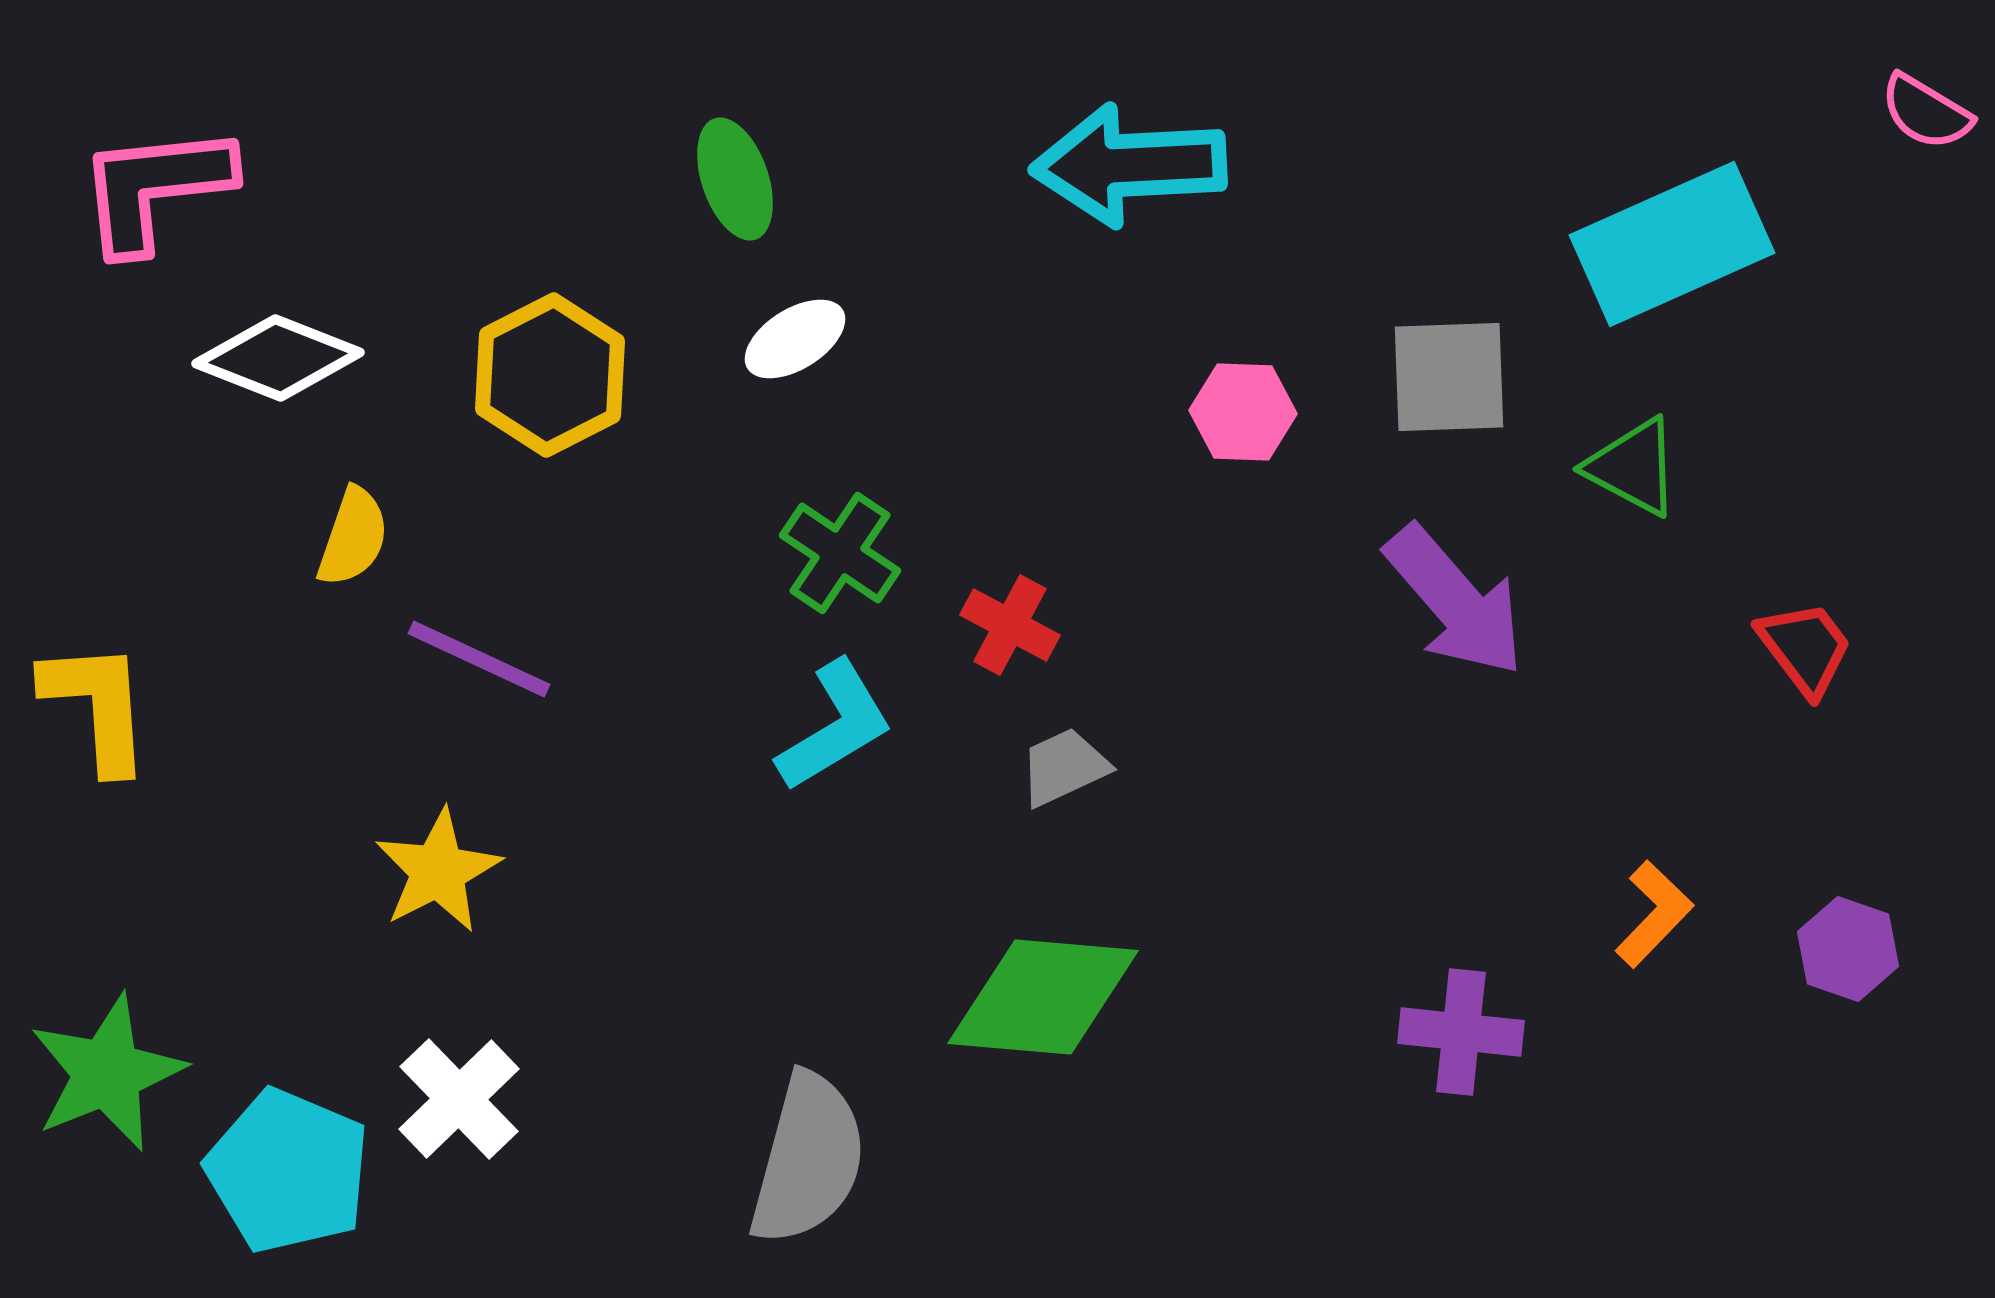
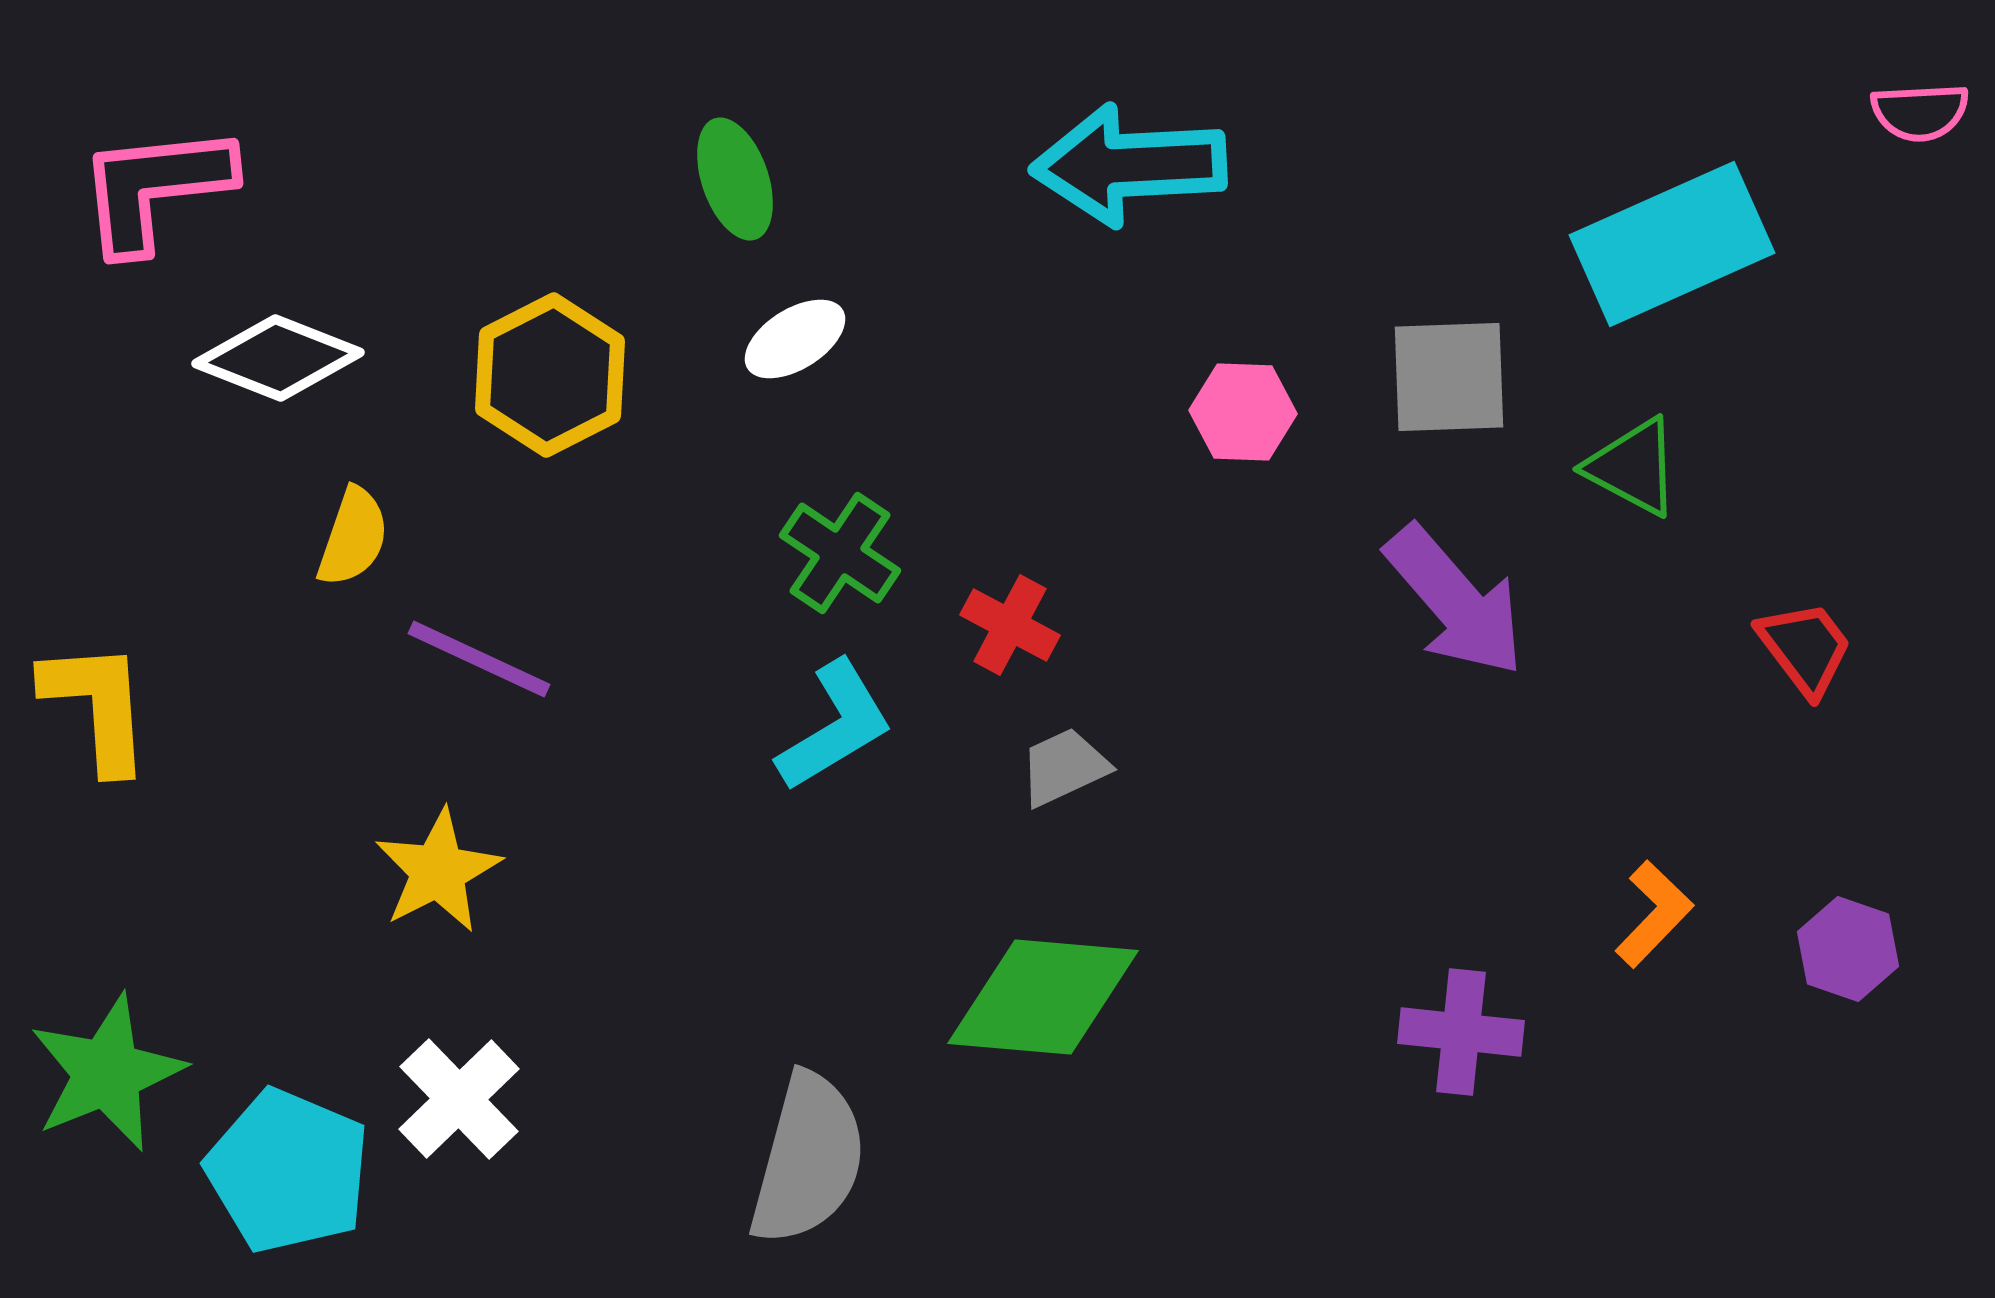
pink semicircle: moved 6 px left; rotated 34 degrees counterclockwise
